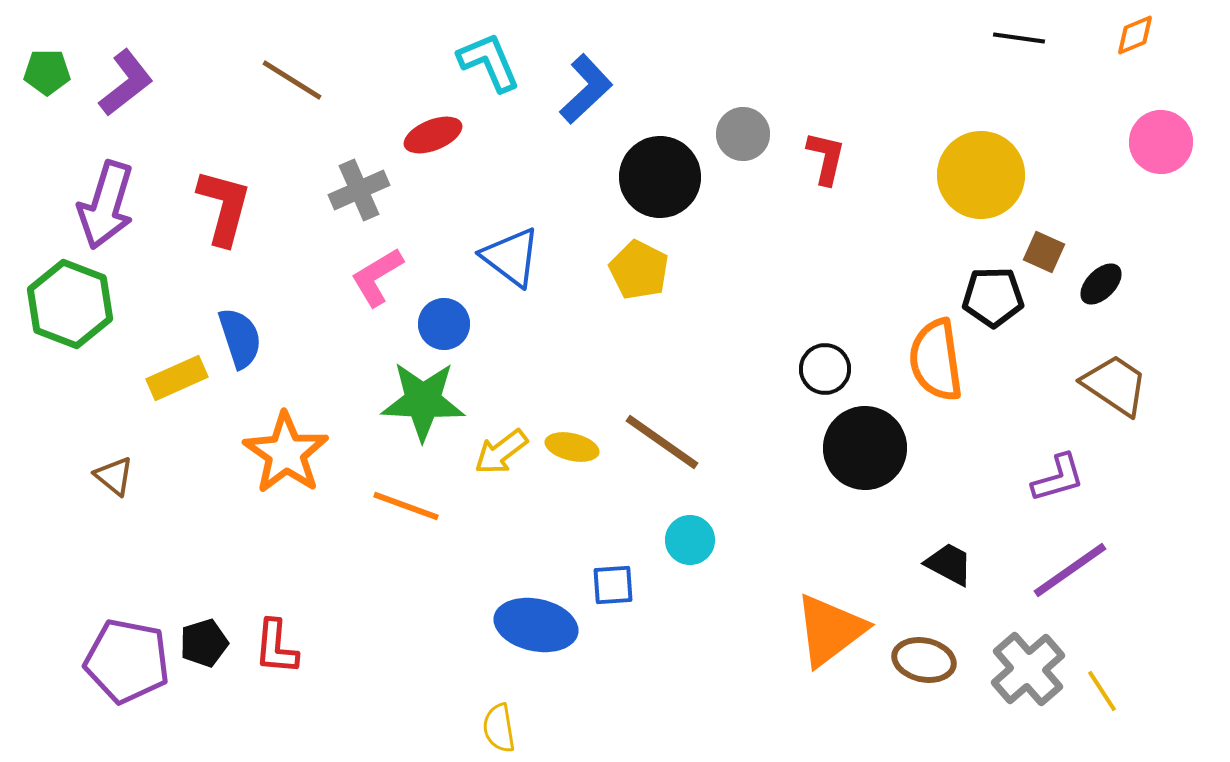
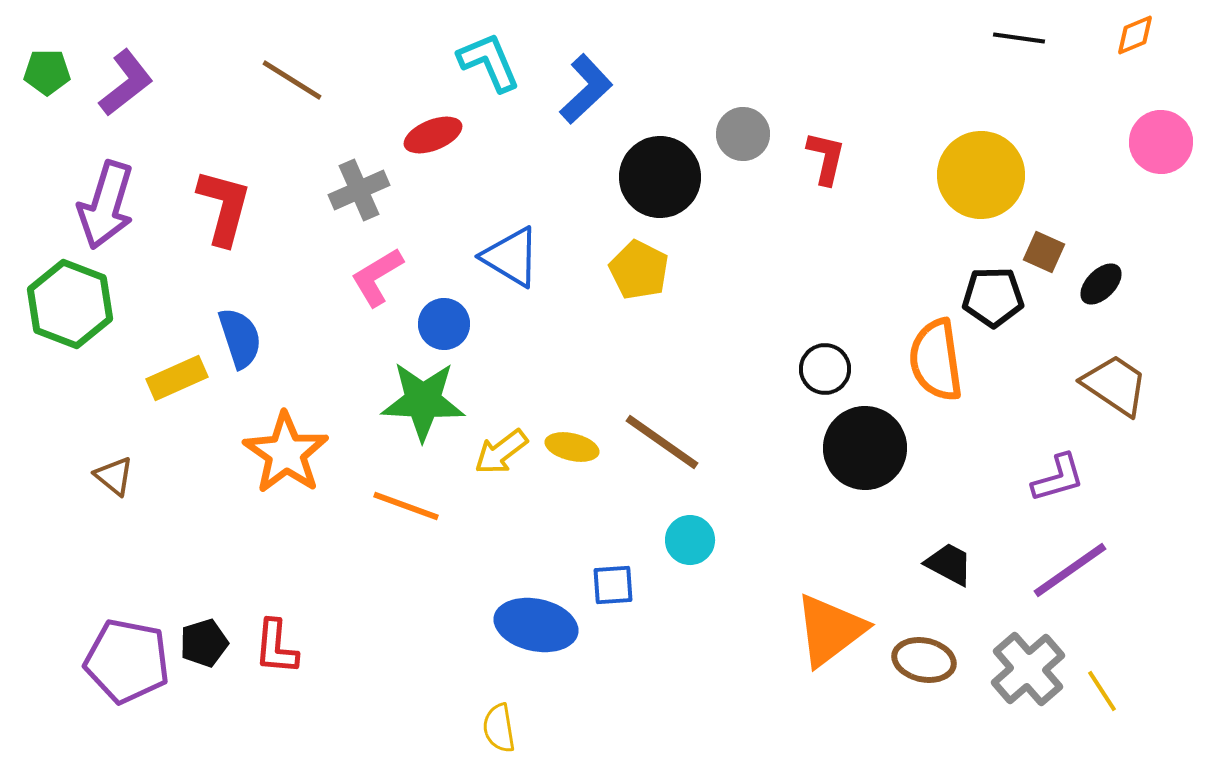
blue triangle at (511, 257): rotated 6 degrees counterclockwise
